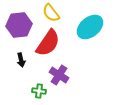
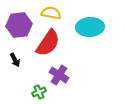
yellow semicircle: rotated 138 degrees clockwise
cyan ellipse: rotated 36 degrees clockwise
black arrow: moved 6 px left; rotated 16 degrees counterclockwise
green cross: moved 1 px down; rotated 32 degrees counterclockwise
